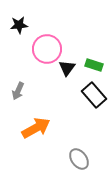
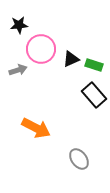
pink circle: moved 6 px left
black triangle: moved 4 px right, 9 px up; rotated 30 degrees clockwise
gray arrow: moved 21 px up; rotated 132 degrees counterclockwise
orange arrow: rotated 56 degrees clockwise
